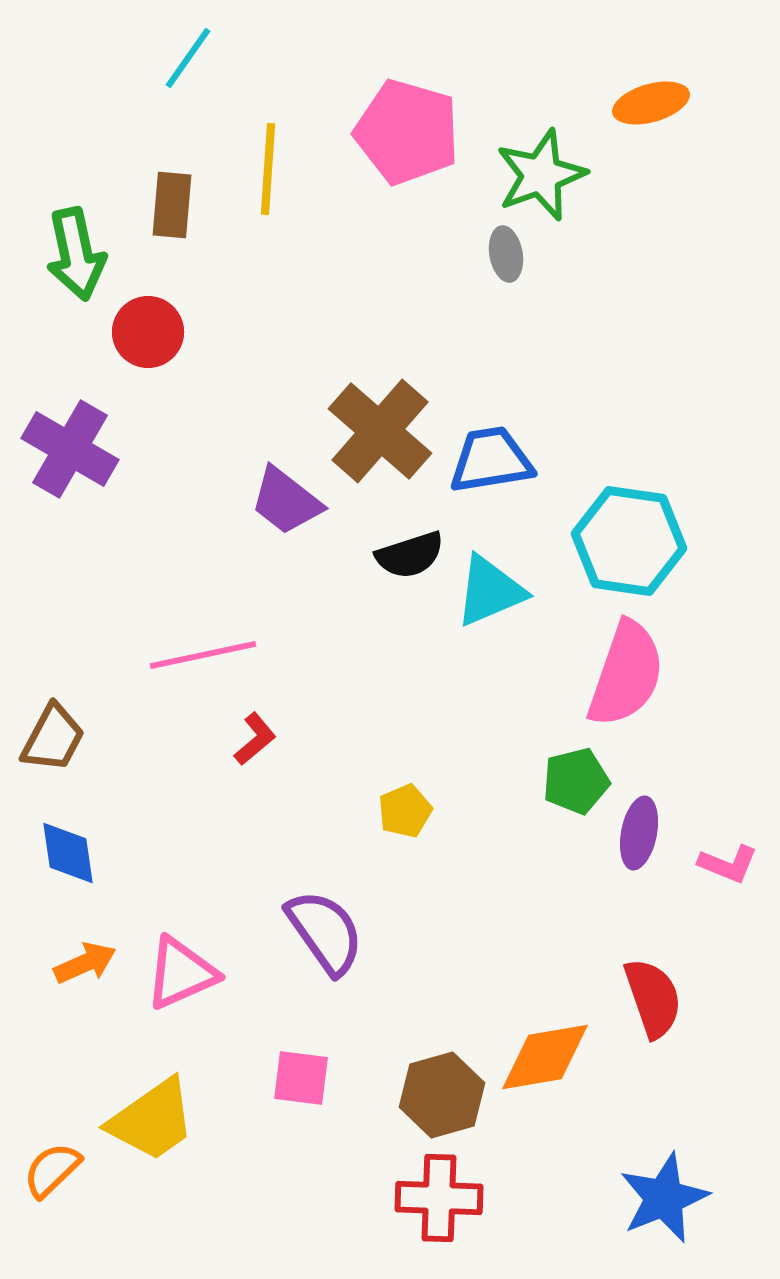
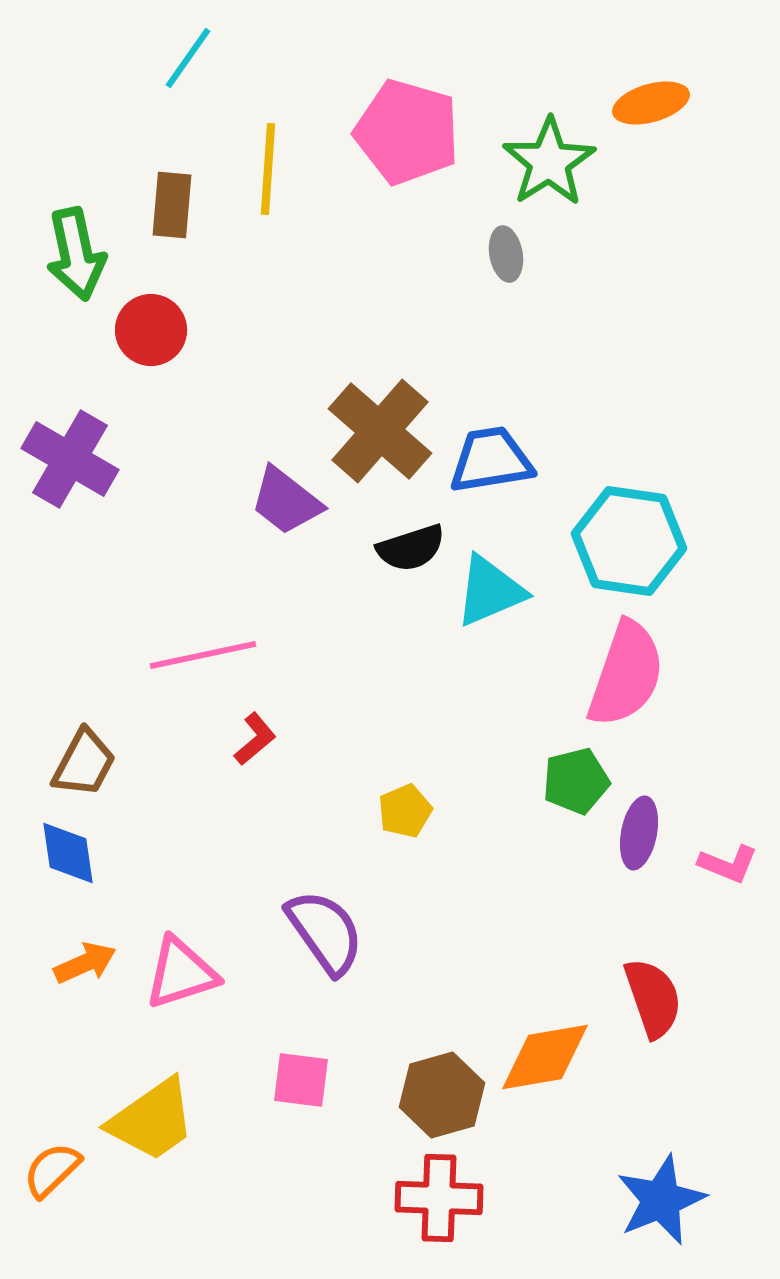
green star: moved 8 px right, 13 px up; rotated 12 degrees counterclockwise
red circle: moved 3 px right, 2 px up
purple cross: moved 10 px down
black semicircle: moved 1 px right, 7 px up
brown trapezoid: moved 31 px right, 25 px down
pink triangle: rotated 6 degrees clockwise
pink square: moved 2 px down
blue star: moved 3 px left, 2 px down
